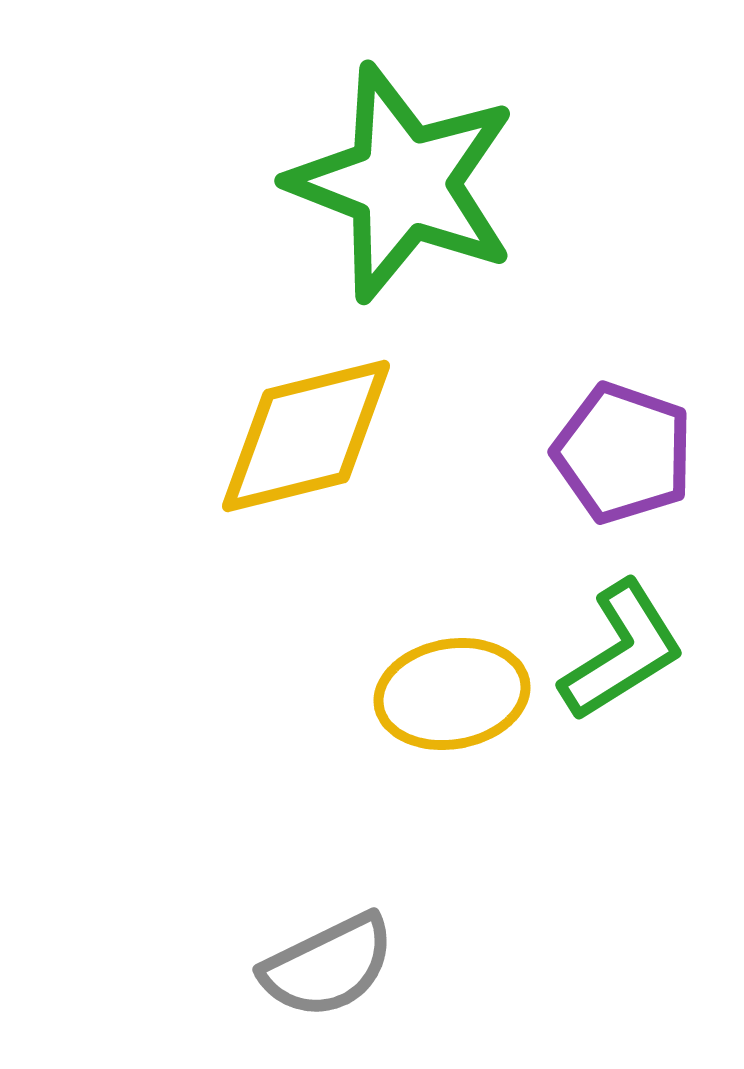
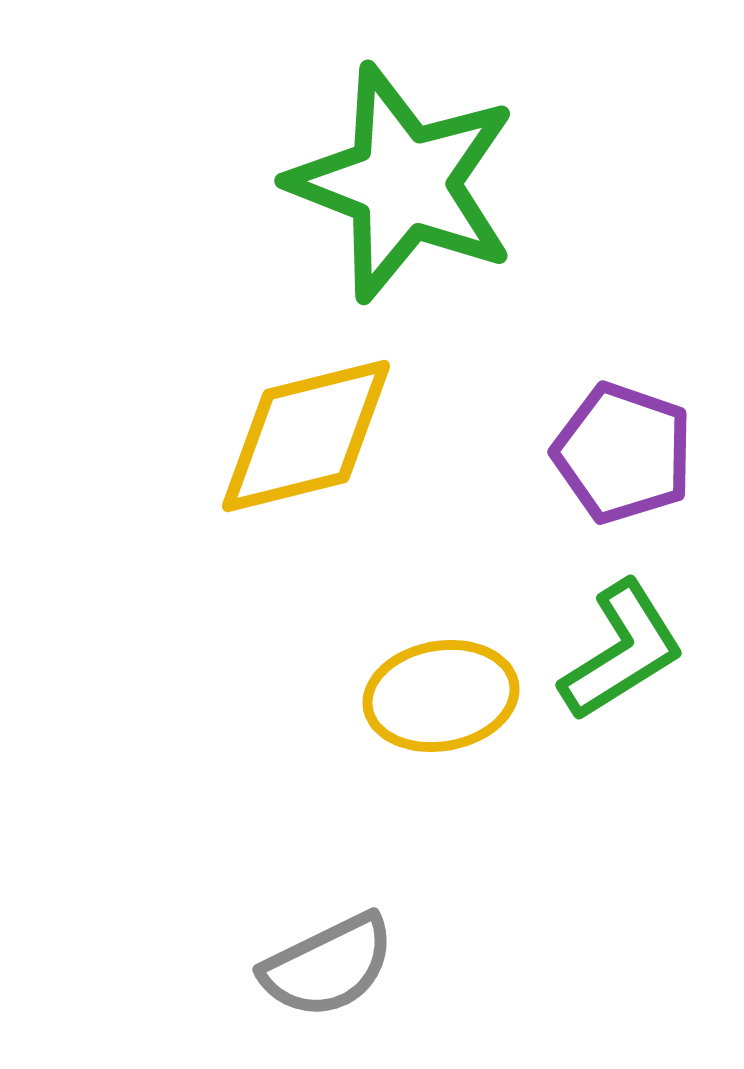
yellow ellipse: moved 11 px left, 2 px down
